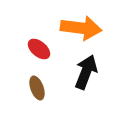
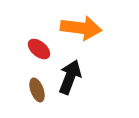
black arrow: moved 16 px left, 5 px down
brown ellipse: moved 2 px down
